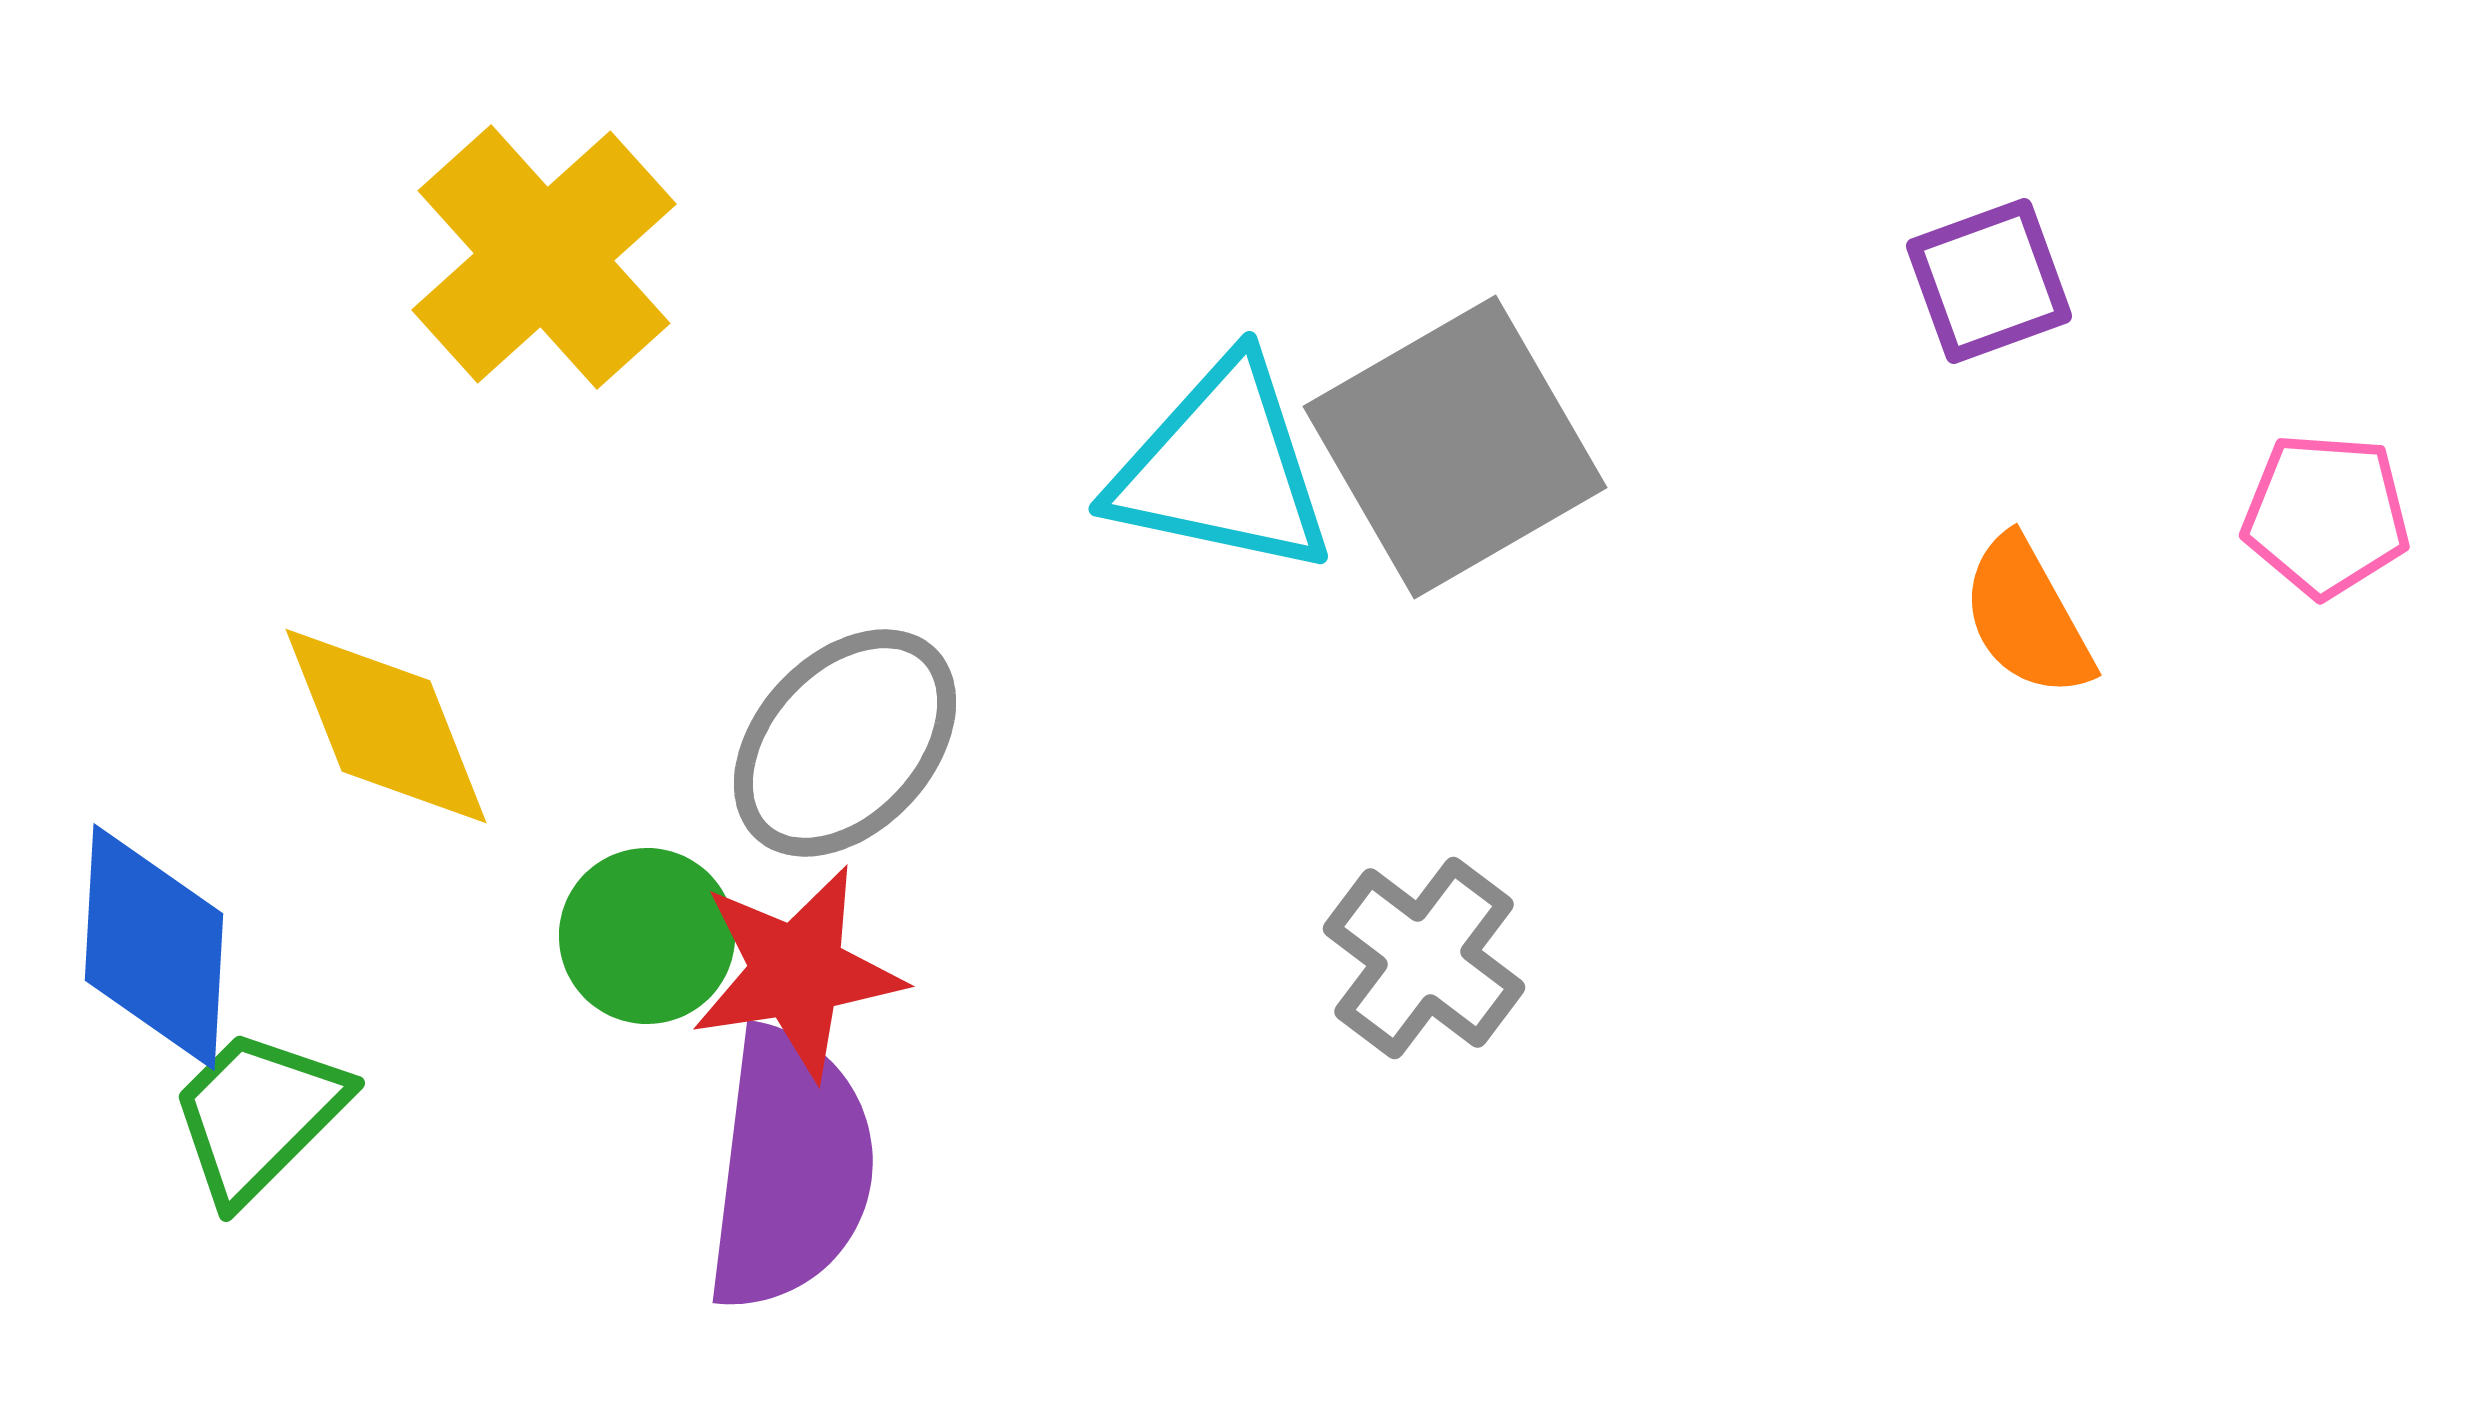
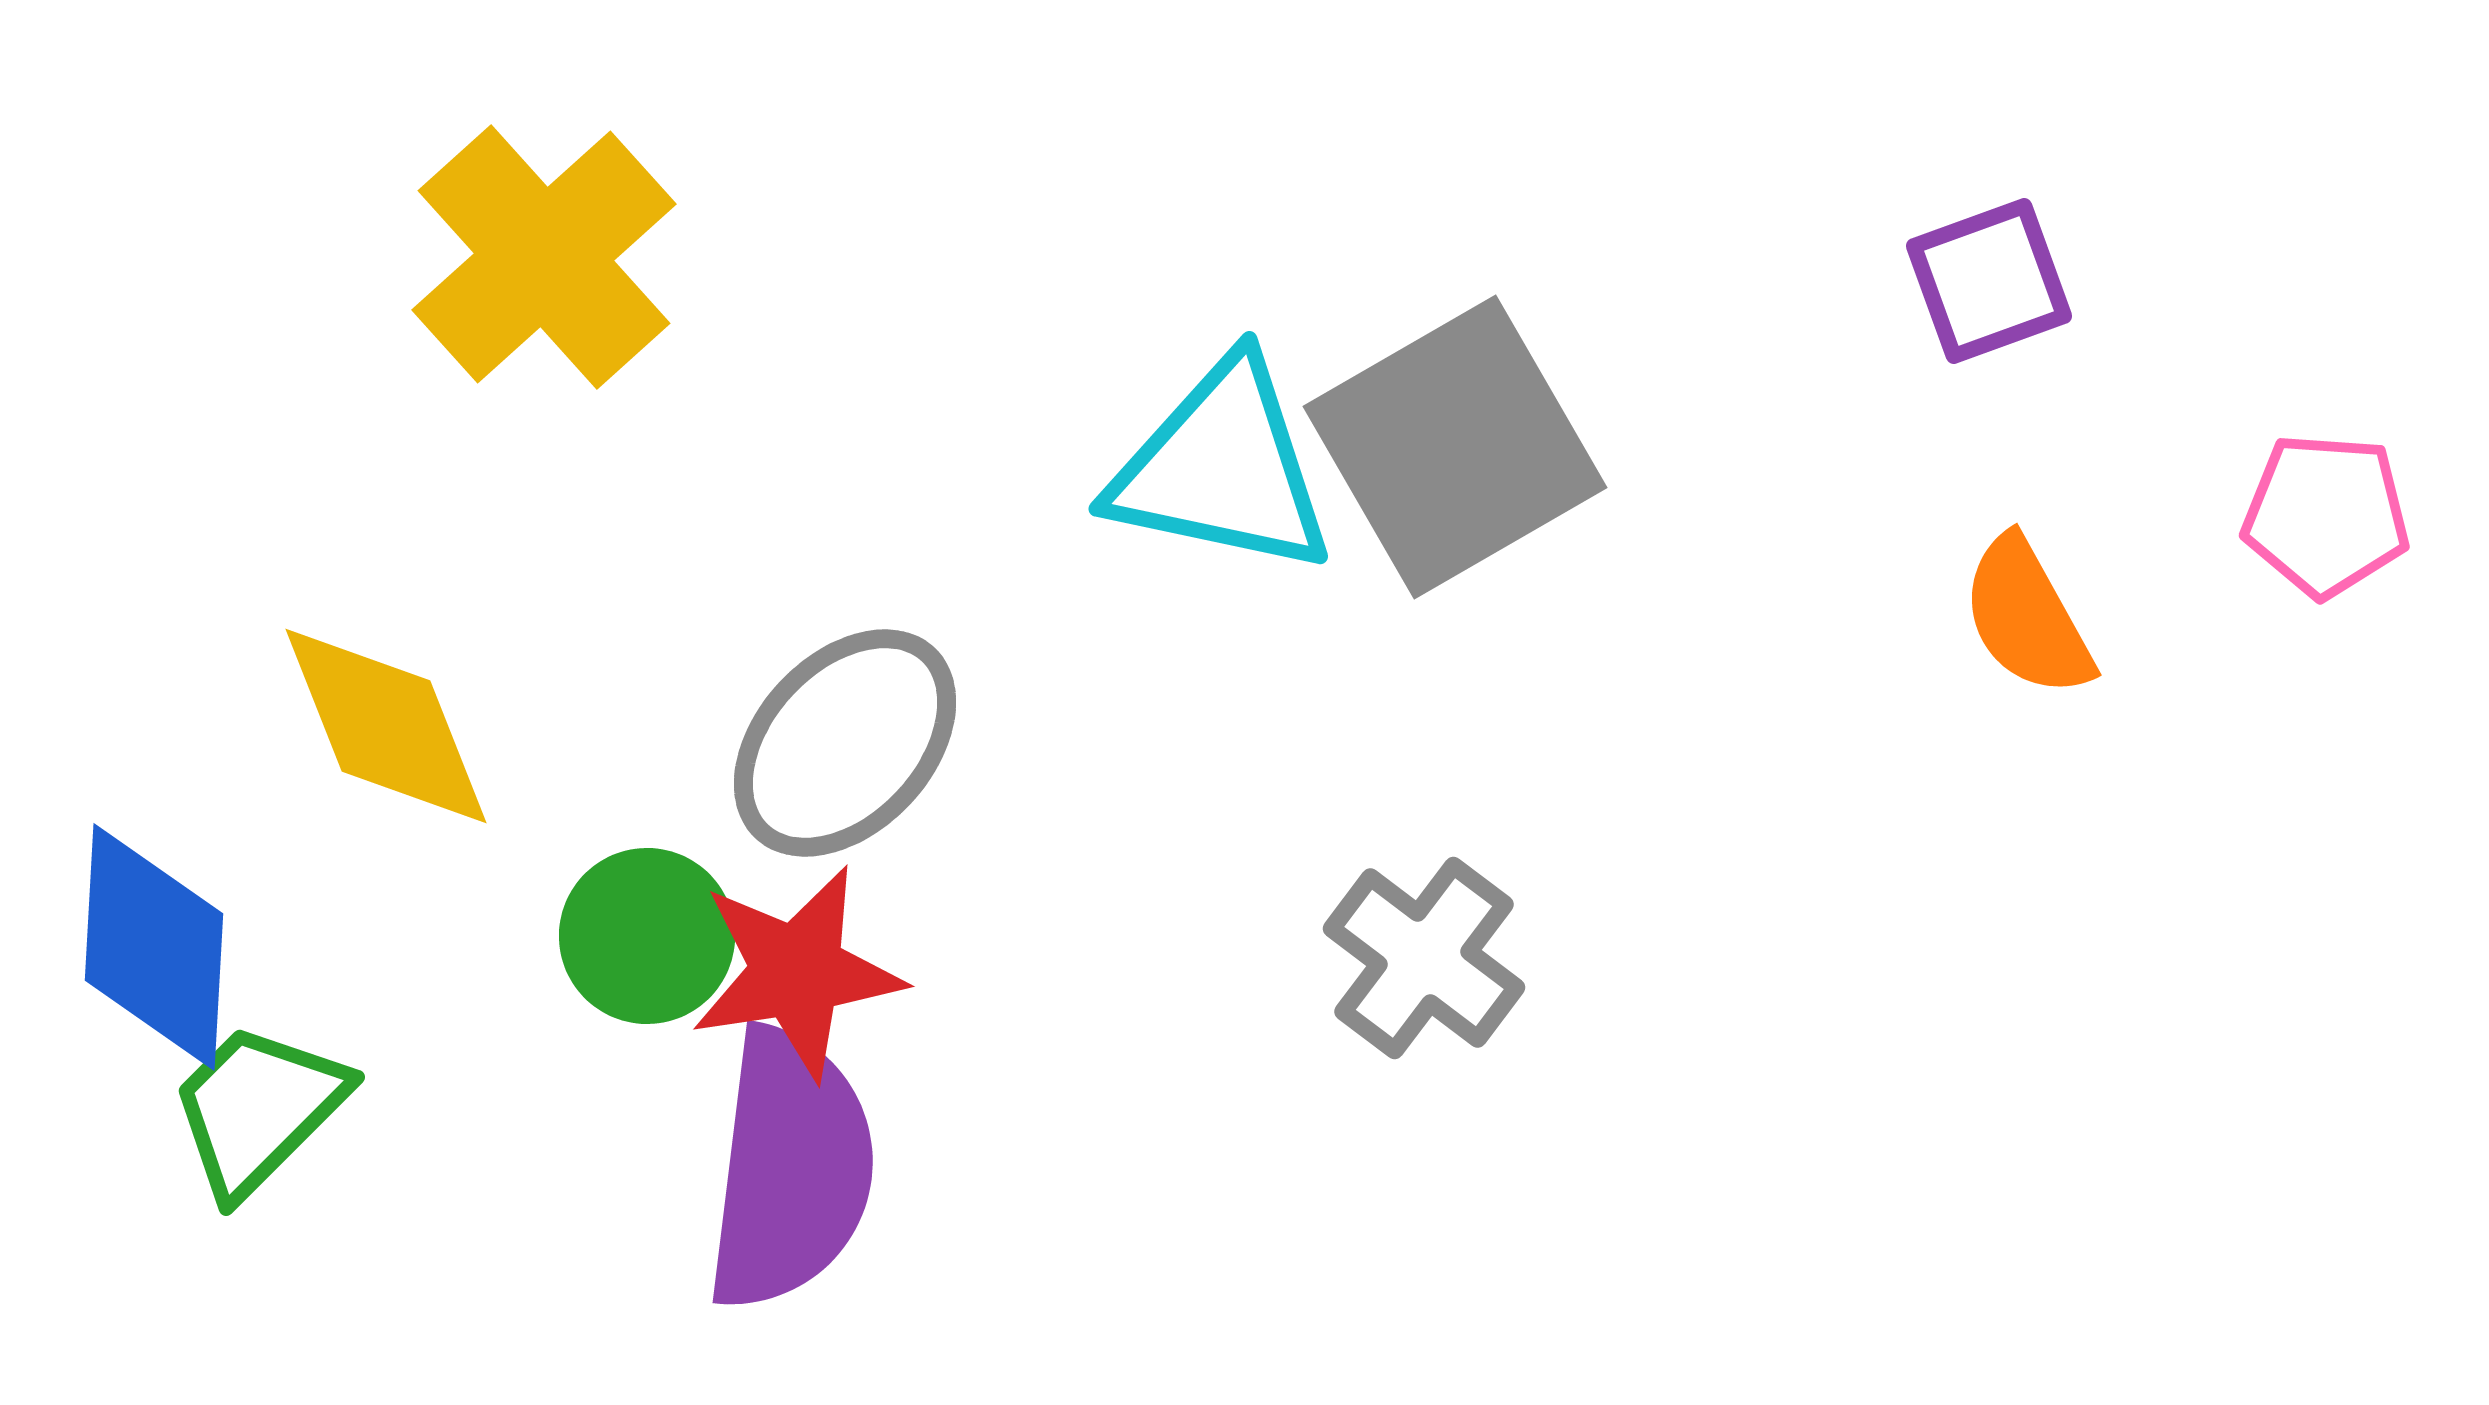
green trapezoid: moved 6 px up
